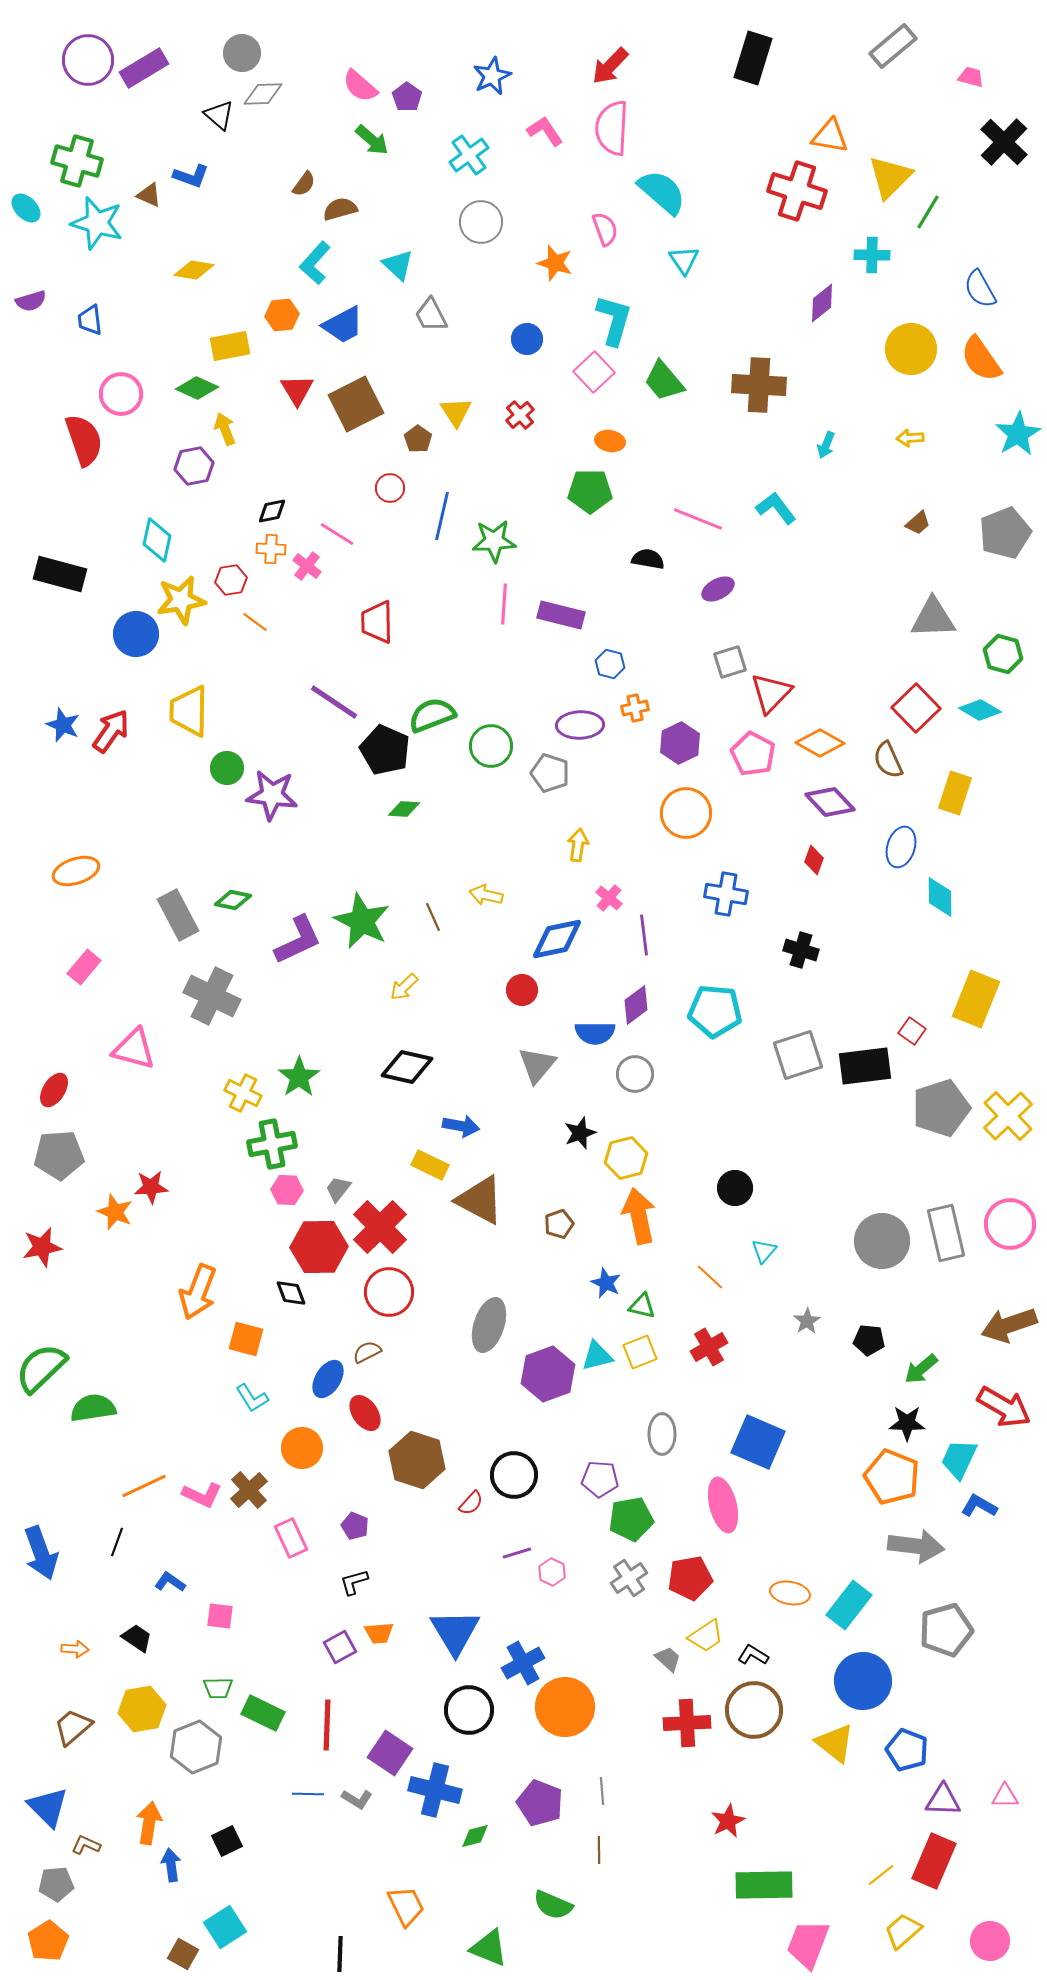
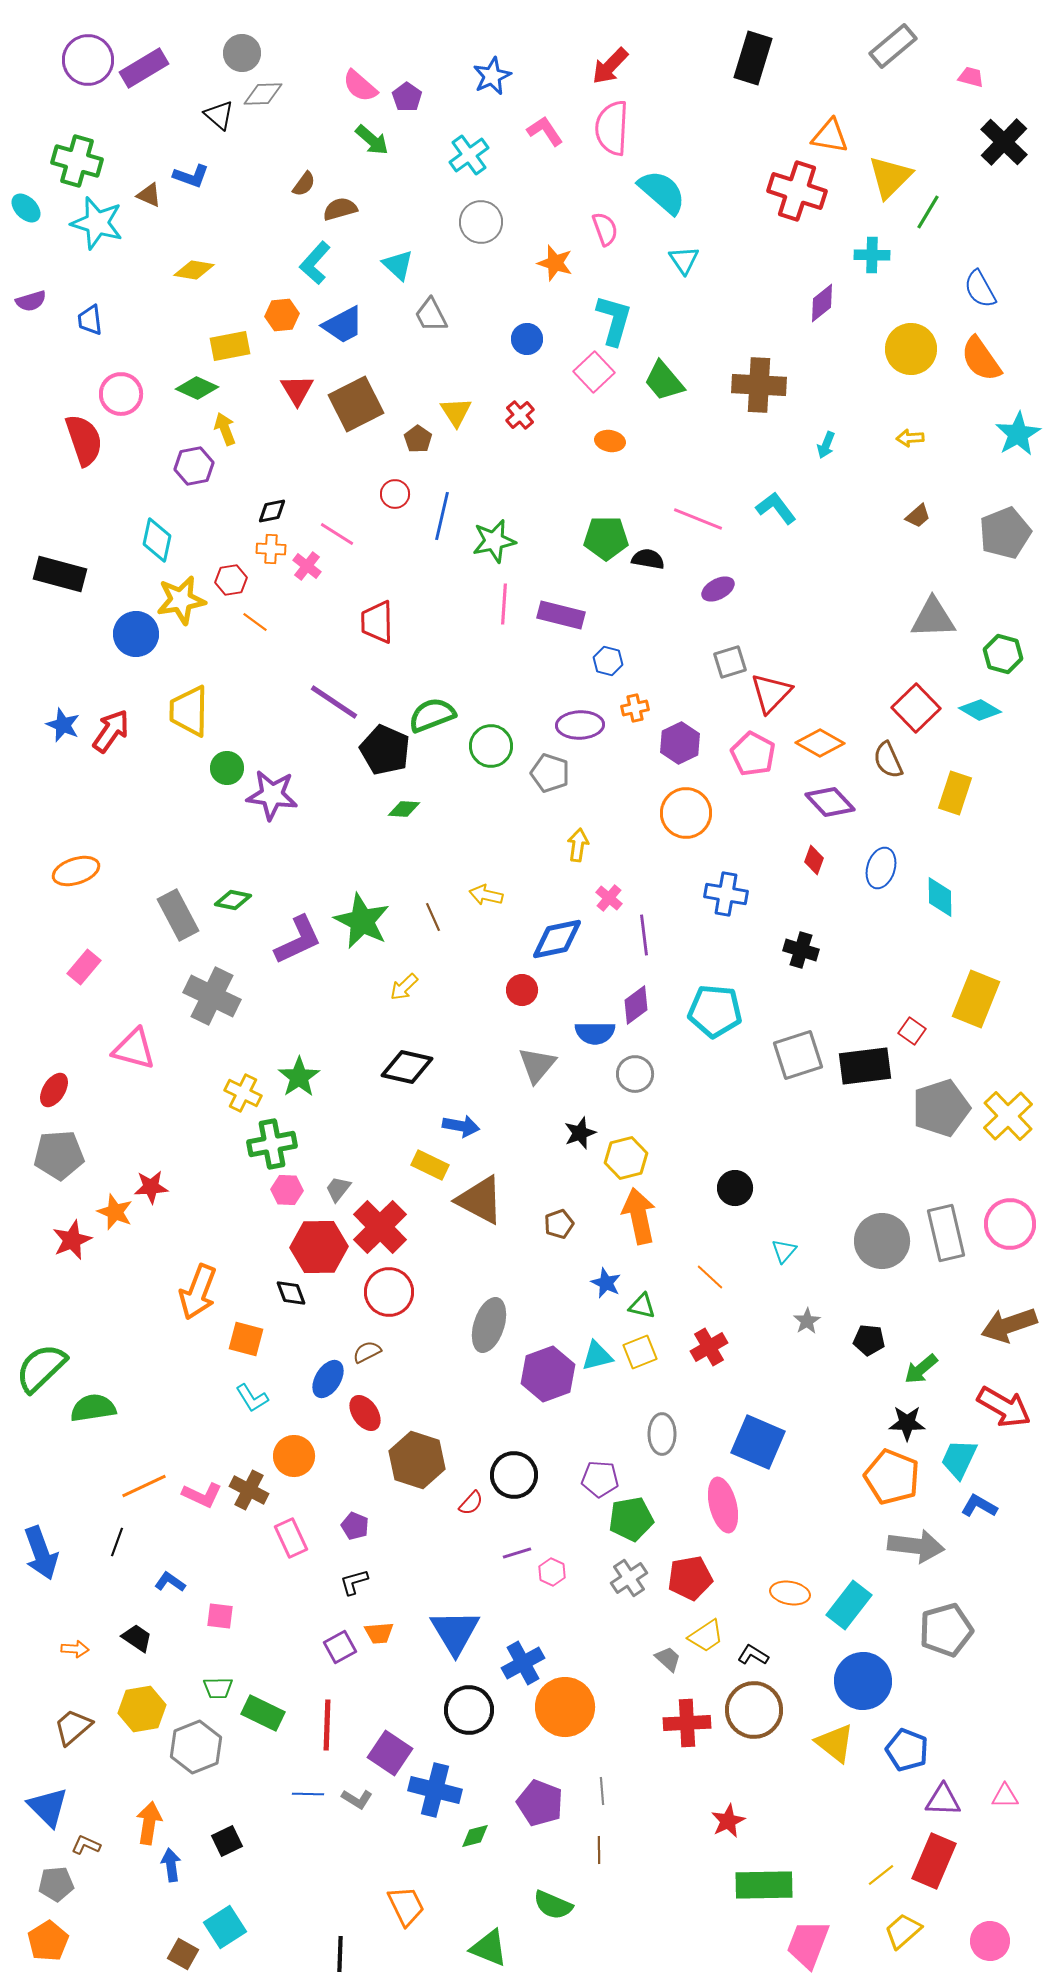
red circle at (390, 488): moved 5 px right, 6 px down
green pentagon at (590, 491): moved 16 px right, 47 px down
brown trapezoid at (918, 523): moved 7 px up
green star at (494, 541): rotated 9 degrees counterclockwise
blue hexagon at (610, 664): moved 2 px left, 3 px up
blue ellipse at (901, 847): moved 20 px left, 21 px down
red star at (42, 1247): moved 30 px right, 7 px up; rotated 12 degrees counterclockwise
cyan triangle at (764, 1251): moved 20 px right
orange circle at (302, 1448): moved 8 px left, 8 px down
brown cross at (249, 1490): rotated 21 degrees counterclockwise
